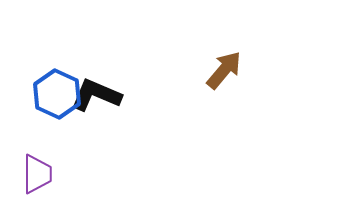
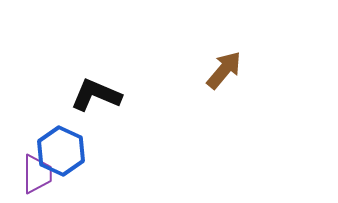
blue hexagon: moved 4 px right, 57 px down
